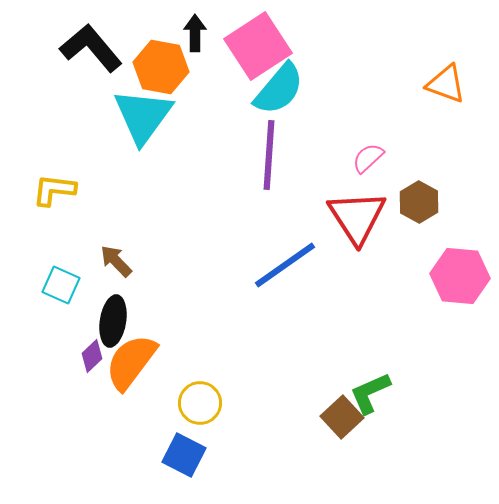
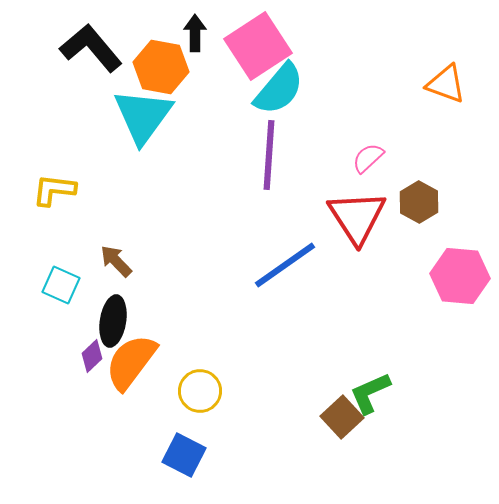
yellow circle: moved 12 px up
